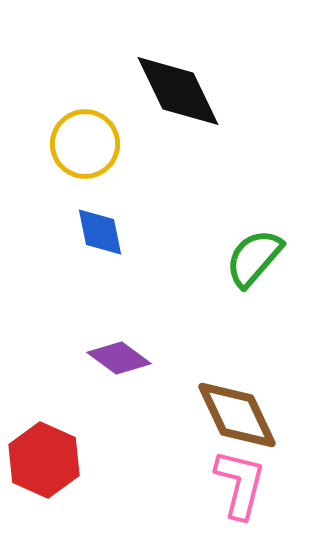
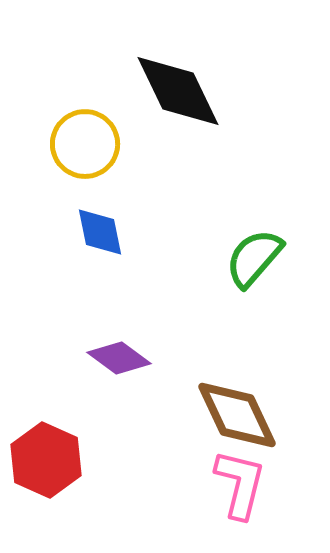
red hexagon: moved 2 px right
